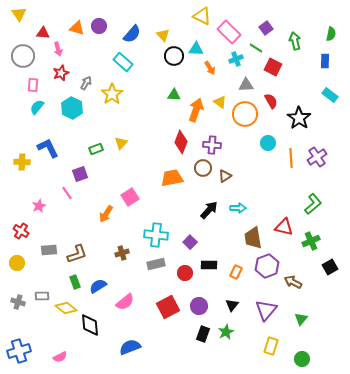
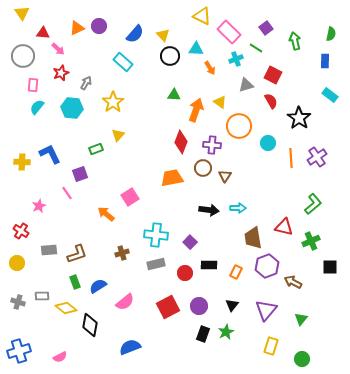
yellow triangle at (19, 14): moved 3 px right, 1 px up
orange triangle at (77, 28): rotated 42 degrees counterclockwise
blue semicircle at (132, 34): moved 3 px right
pink arrow at (58, 49): rotated 32 degrees counterclockwise
black circle at (174, 56): moved 4 px left
red square at (273, 67): moved 8 px down
gray triangle at (246, 85): rotated 14 degrees counterclockwise
yellow star at (112, 94): moved 1 px right, 8 px down
cyan hexagon at (72, 108): rotated 20 degrees counterclockwise
orange circle at (245, 114): moved 6 px left, 12 px down
yellow triangle at (121, 143): moved 3 px left, 8 px up
blue L-shape at (48, 148): moved 2 px right, 6 px down
brown triangle at (225, 176): rotated 24 degrees counterclockwise
black arrow at (209, 210): rotated 54 degrees clockwise
orange arrow at (106, 214): rotated 96 degrees clockwise
black square at (330, 267): rotated 28 degrees clockwise
black diamond at (90, 325): rotated 15 degrees clockwise
